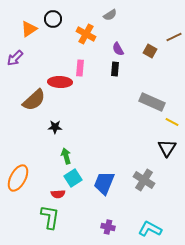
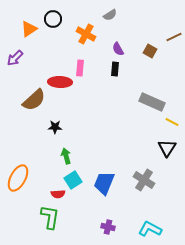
cyan square: moved 2 px down
